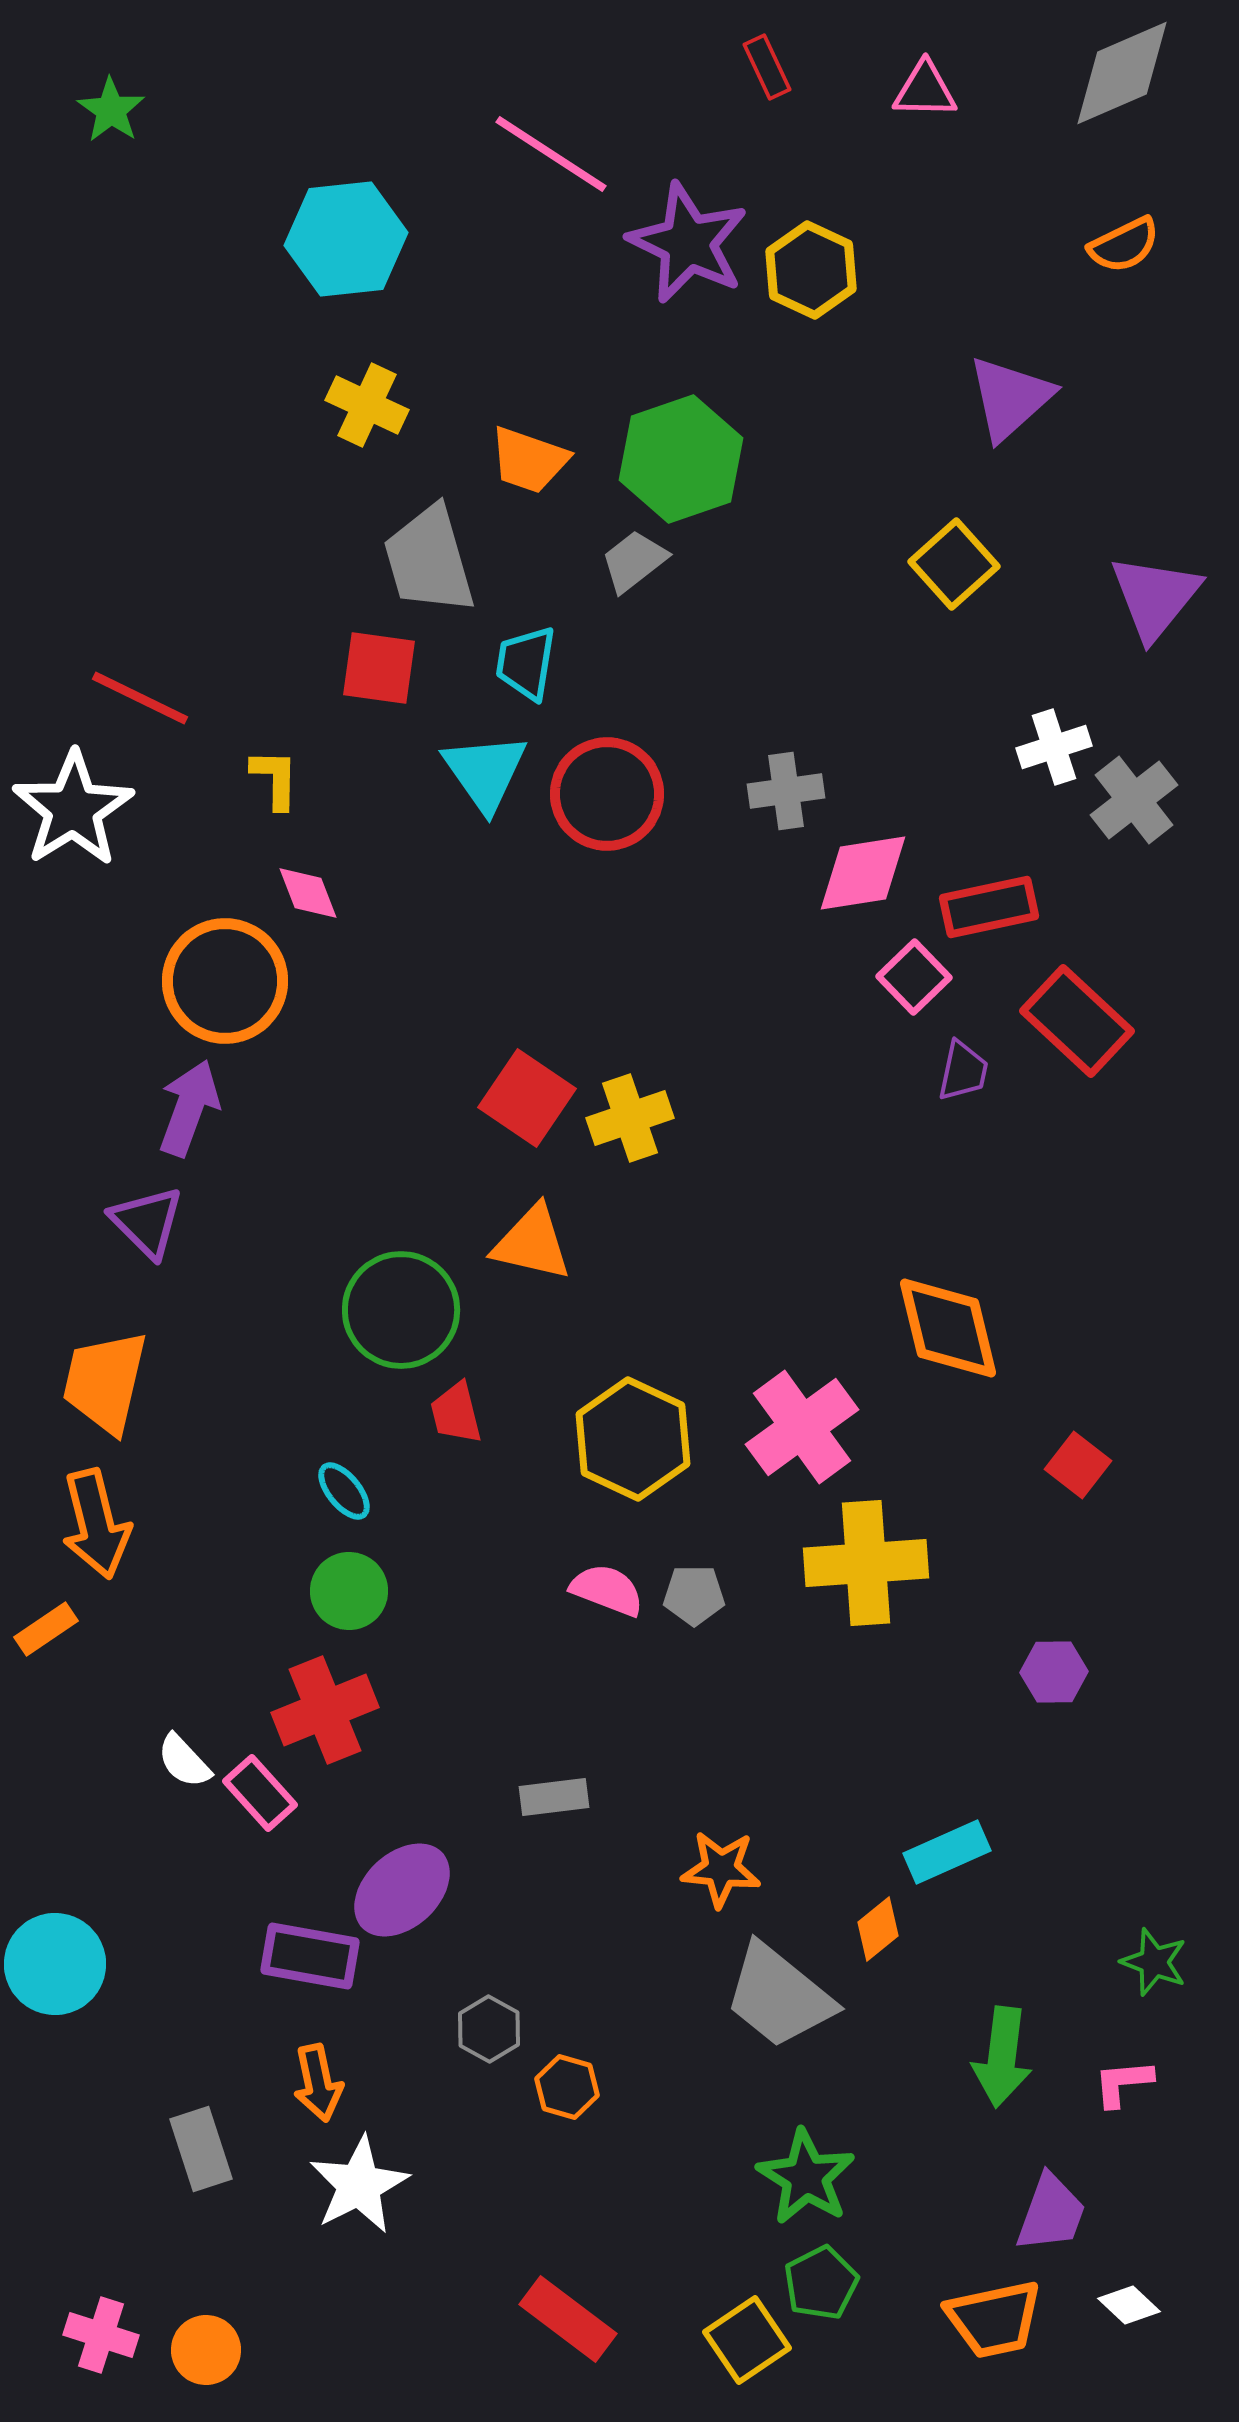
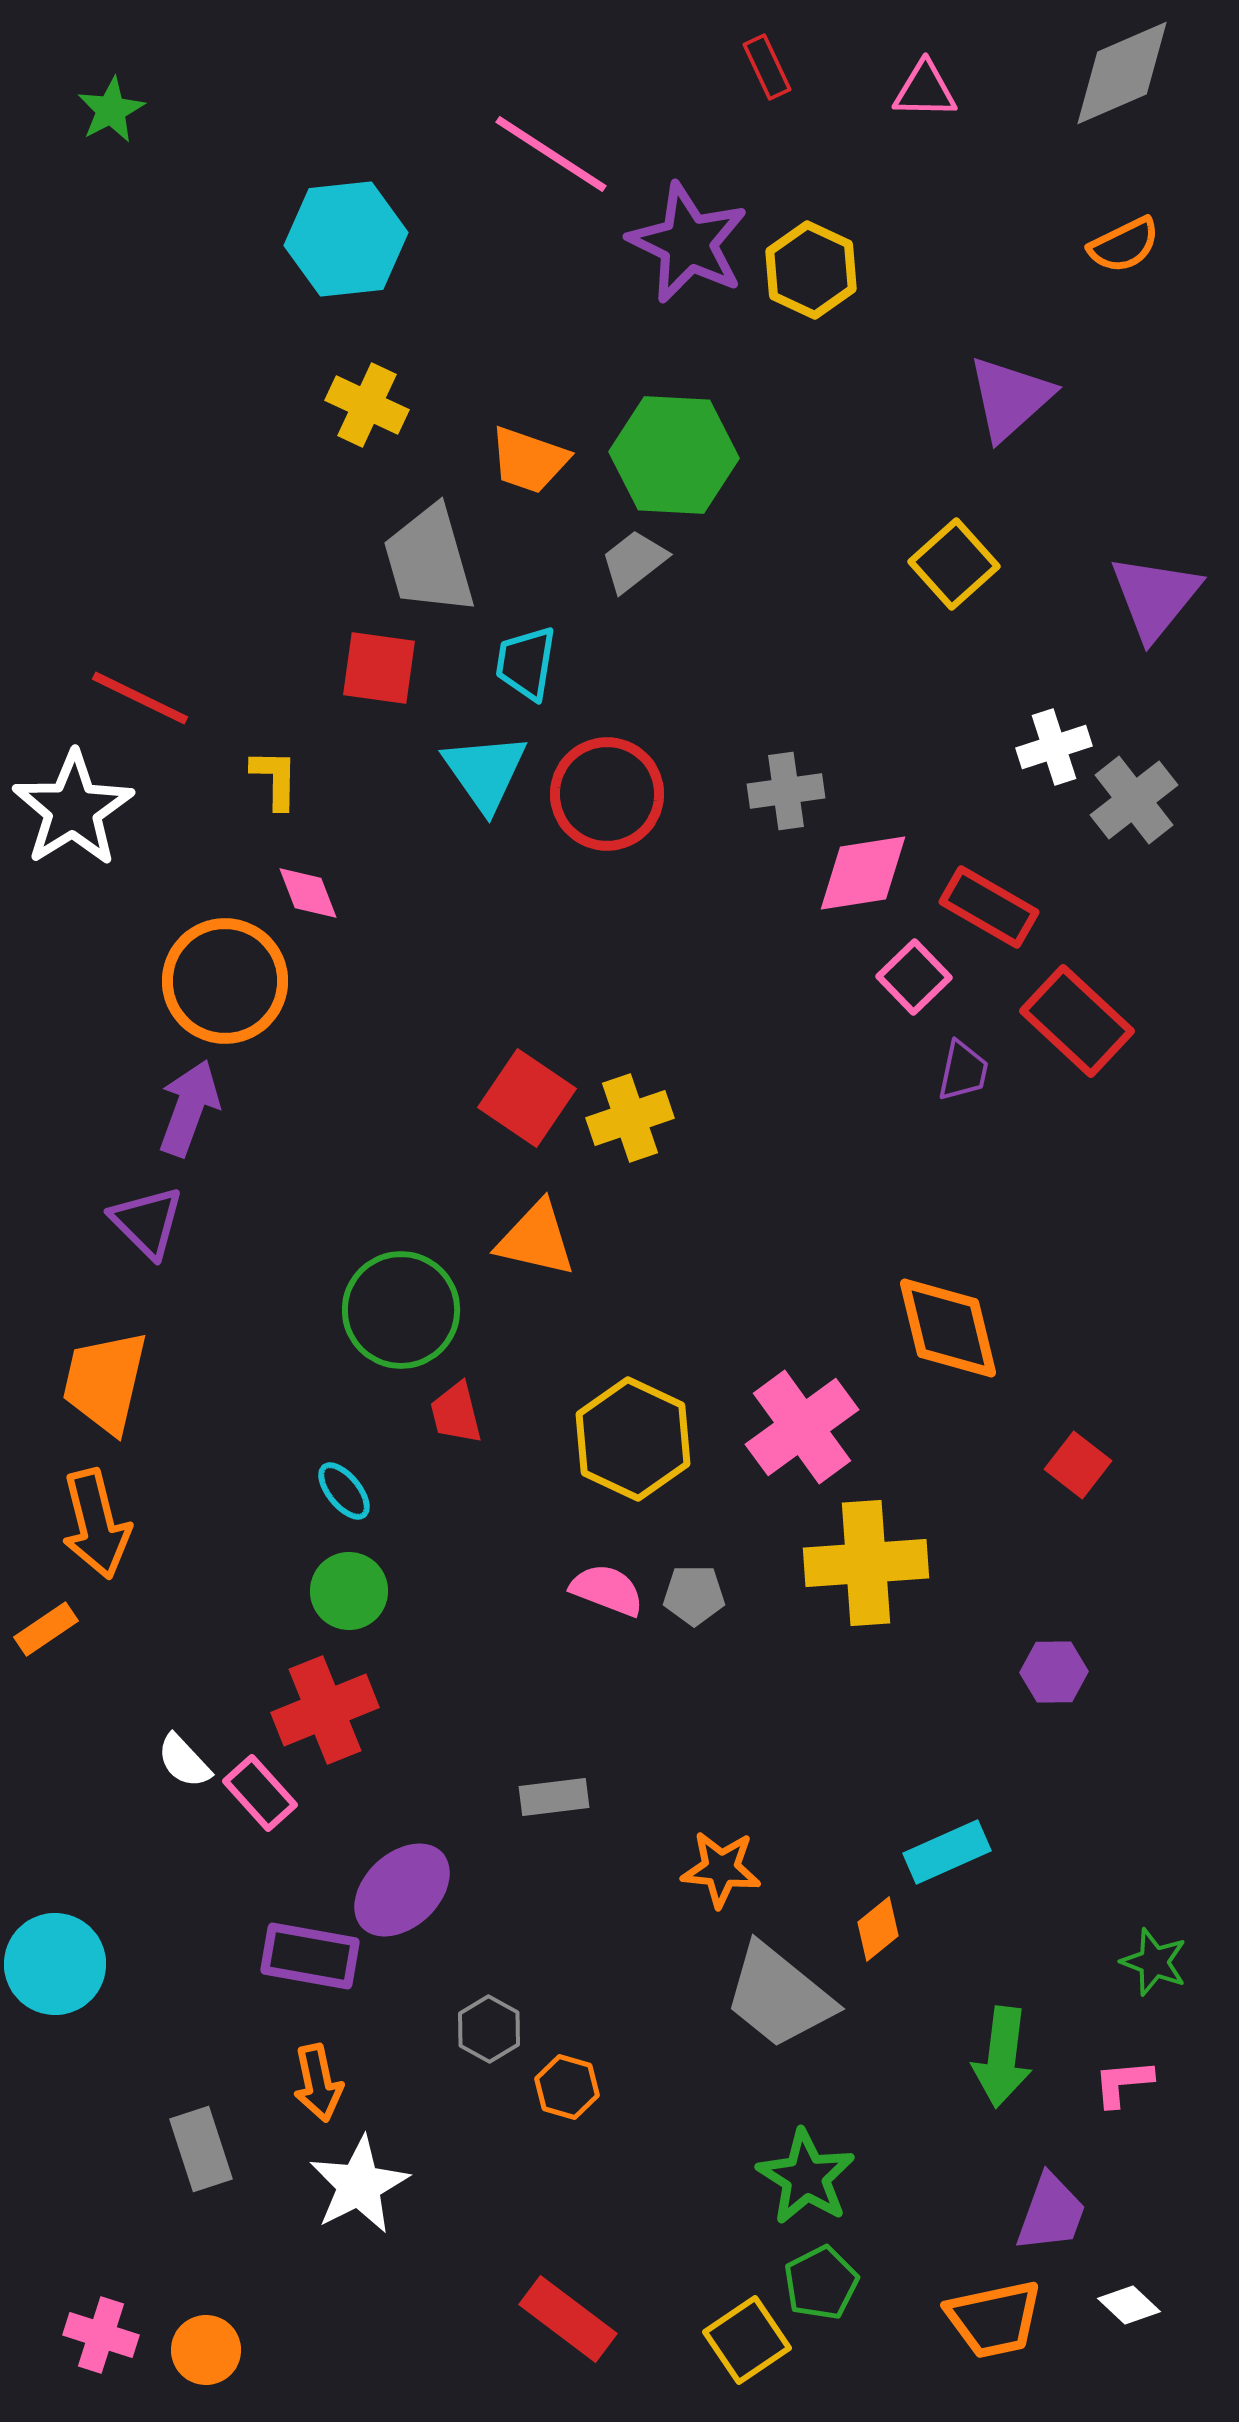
green star at (111, 110): rotated 10 degrees clockwise
green hexagon at (681, 459): moved 7 px left, 4 px up; rotated 22 degrees clockwise
red rectangle at (989, 907): rotated 42 degrees clockwise
orange triangle at (532, 1243): moved 4 px right, 4 px up
